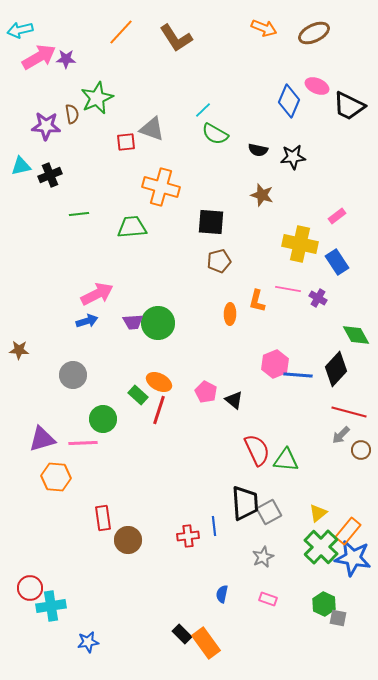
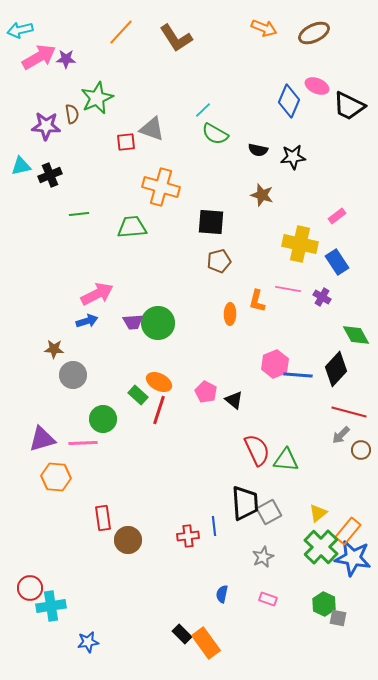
purple cross at (318, 298): moved 4 px right, 1 px up
brown star at (19, 350): moved 35 px right, 1 px up
